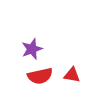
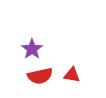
purple star: rotated 15 degrees counterclockwise
